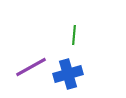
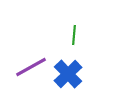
blue cross: rotated 28 degrees counterclockwise
